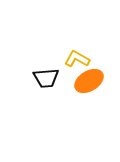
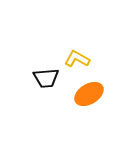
orange ellipse: moved 13 px down
